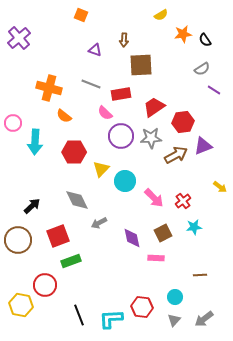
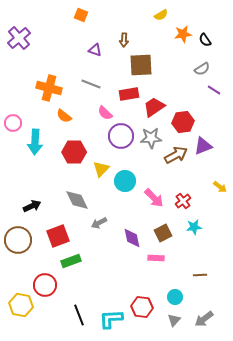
red rectangle at (121, 94): moved 8 px right
black arrow at (32, 206): rotated 18 degrees clockwise
